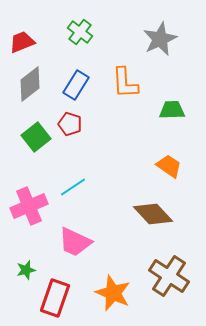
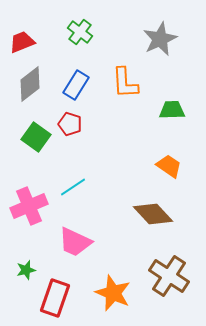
green square: rotated 16 degrees counterclockwise
